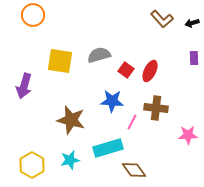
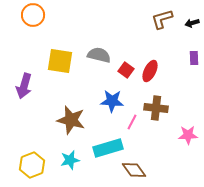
brown L-shape: rotated 115 degrees clockwise
gray semicircle: rotated 30 degrees clockwise
yellow hexagon: rotated 10 degrees clockwise
